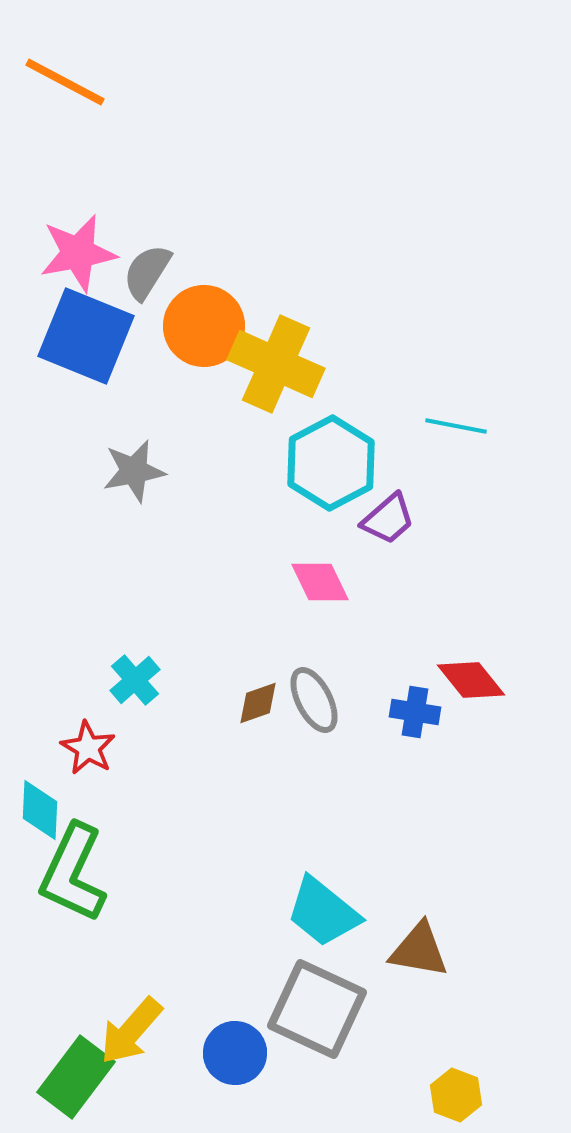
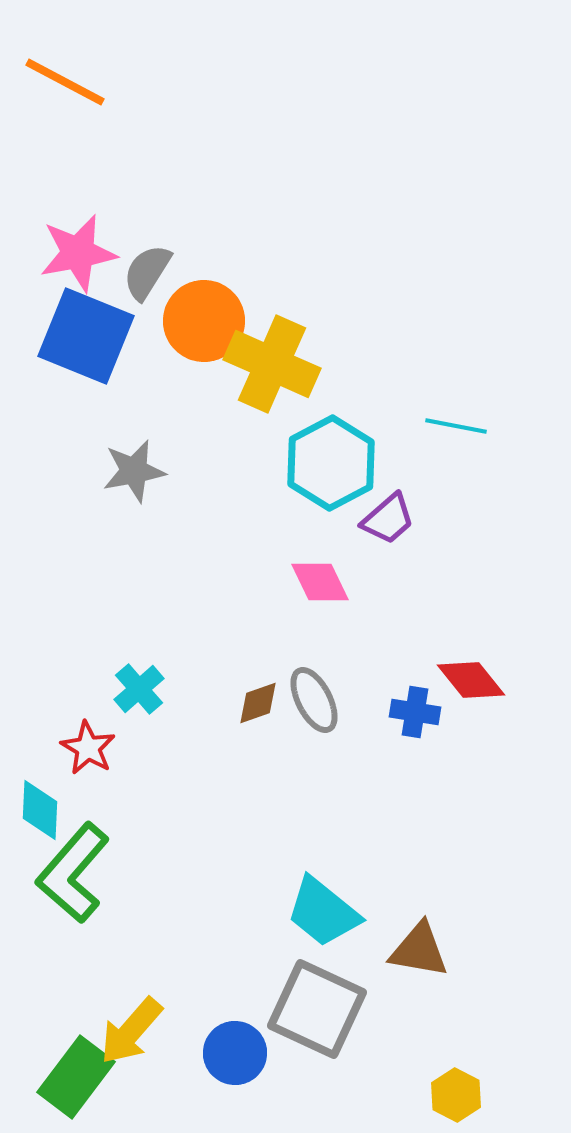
orange circle: moved 5 px up
yellow cross: moved 4 px left
cyan cross: moved 4 px right, 9 px down
green L-shape: rotated 16 degrees clockwise
yellow hexagon: rotated 6 degrees clockwise
